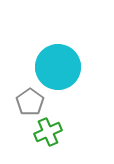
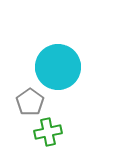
green cross: rotated 12 degrees clockwise
